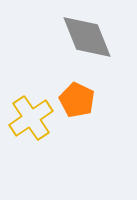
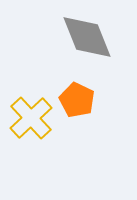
yellow cross: rotated 9 degrees counterclockwise
